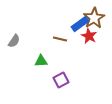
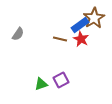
blue rectangle: moved 1 px down
red star: moved 8 px left, 3 px down
gray semicircle: moved 4 px right, 7 px up
green triangle: moved 23 px down; rotated 16 degrees counterclockwise
